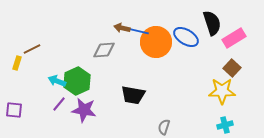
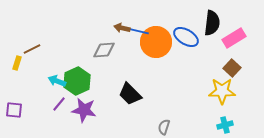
black semicircle: rotated 25 degrees clockwise
black trapezoid: moved 3 px left, 1 px up; rotated 35 degrees clockwise
